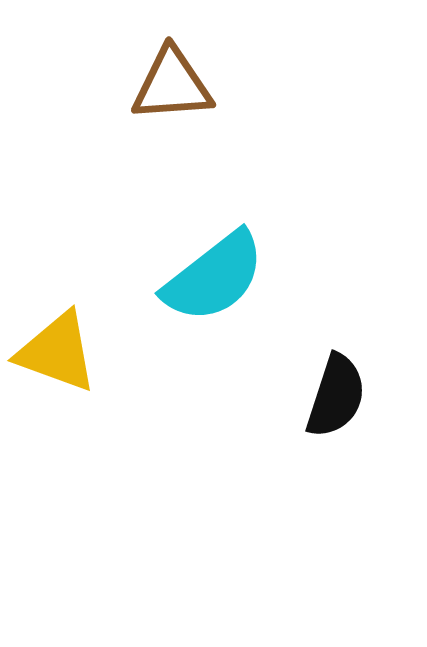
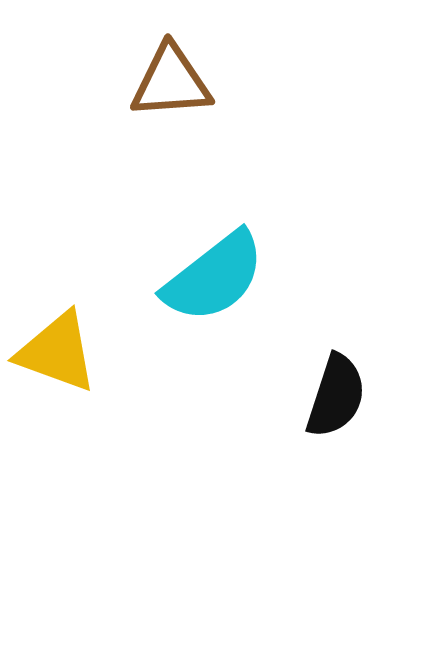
brown triangle: moved 1 px left, 3 px up
